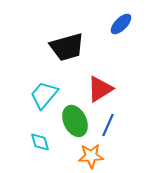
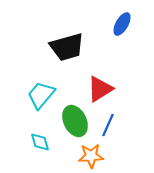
blue ellipse: moved 1 px right; rotated 15 degrees counterclockwise
cyan trapezoid: moved 3 px left
